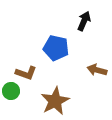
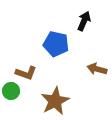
blue pentagon: moved 4 px up
brown arrow: moved 1 px up
